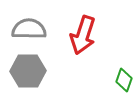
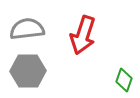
gray semicircle: moved 2 px left; rotated 8 degrees counterclockwise
